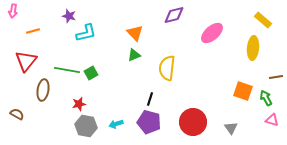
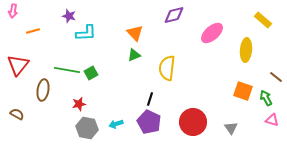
cyan L-shape: rotated 10 degrees clockwise
yellow ellipse: moved 7 px left, 2 px down
red triangle: moved 8 px left, 4 px down
brown line: rotated 48 degrees clockwise
purple pentagon: rotated 10 degrees clockwise
gray hexagon: moved 1 px right, 2 px down
